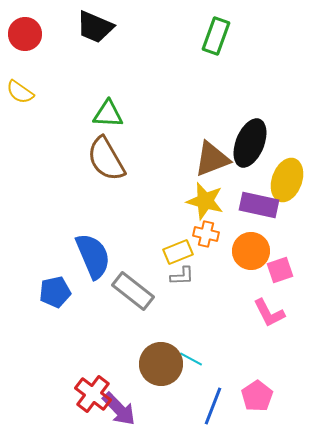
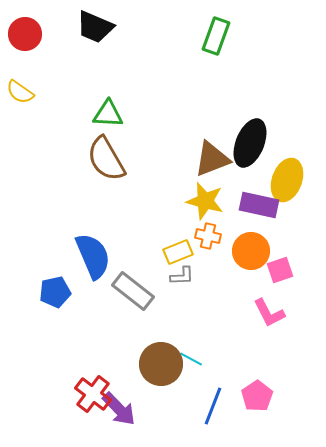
orange cross: moved 2 px right, 2 px down
